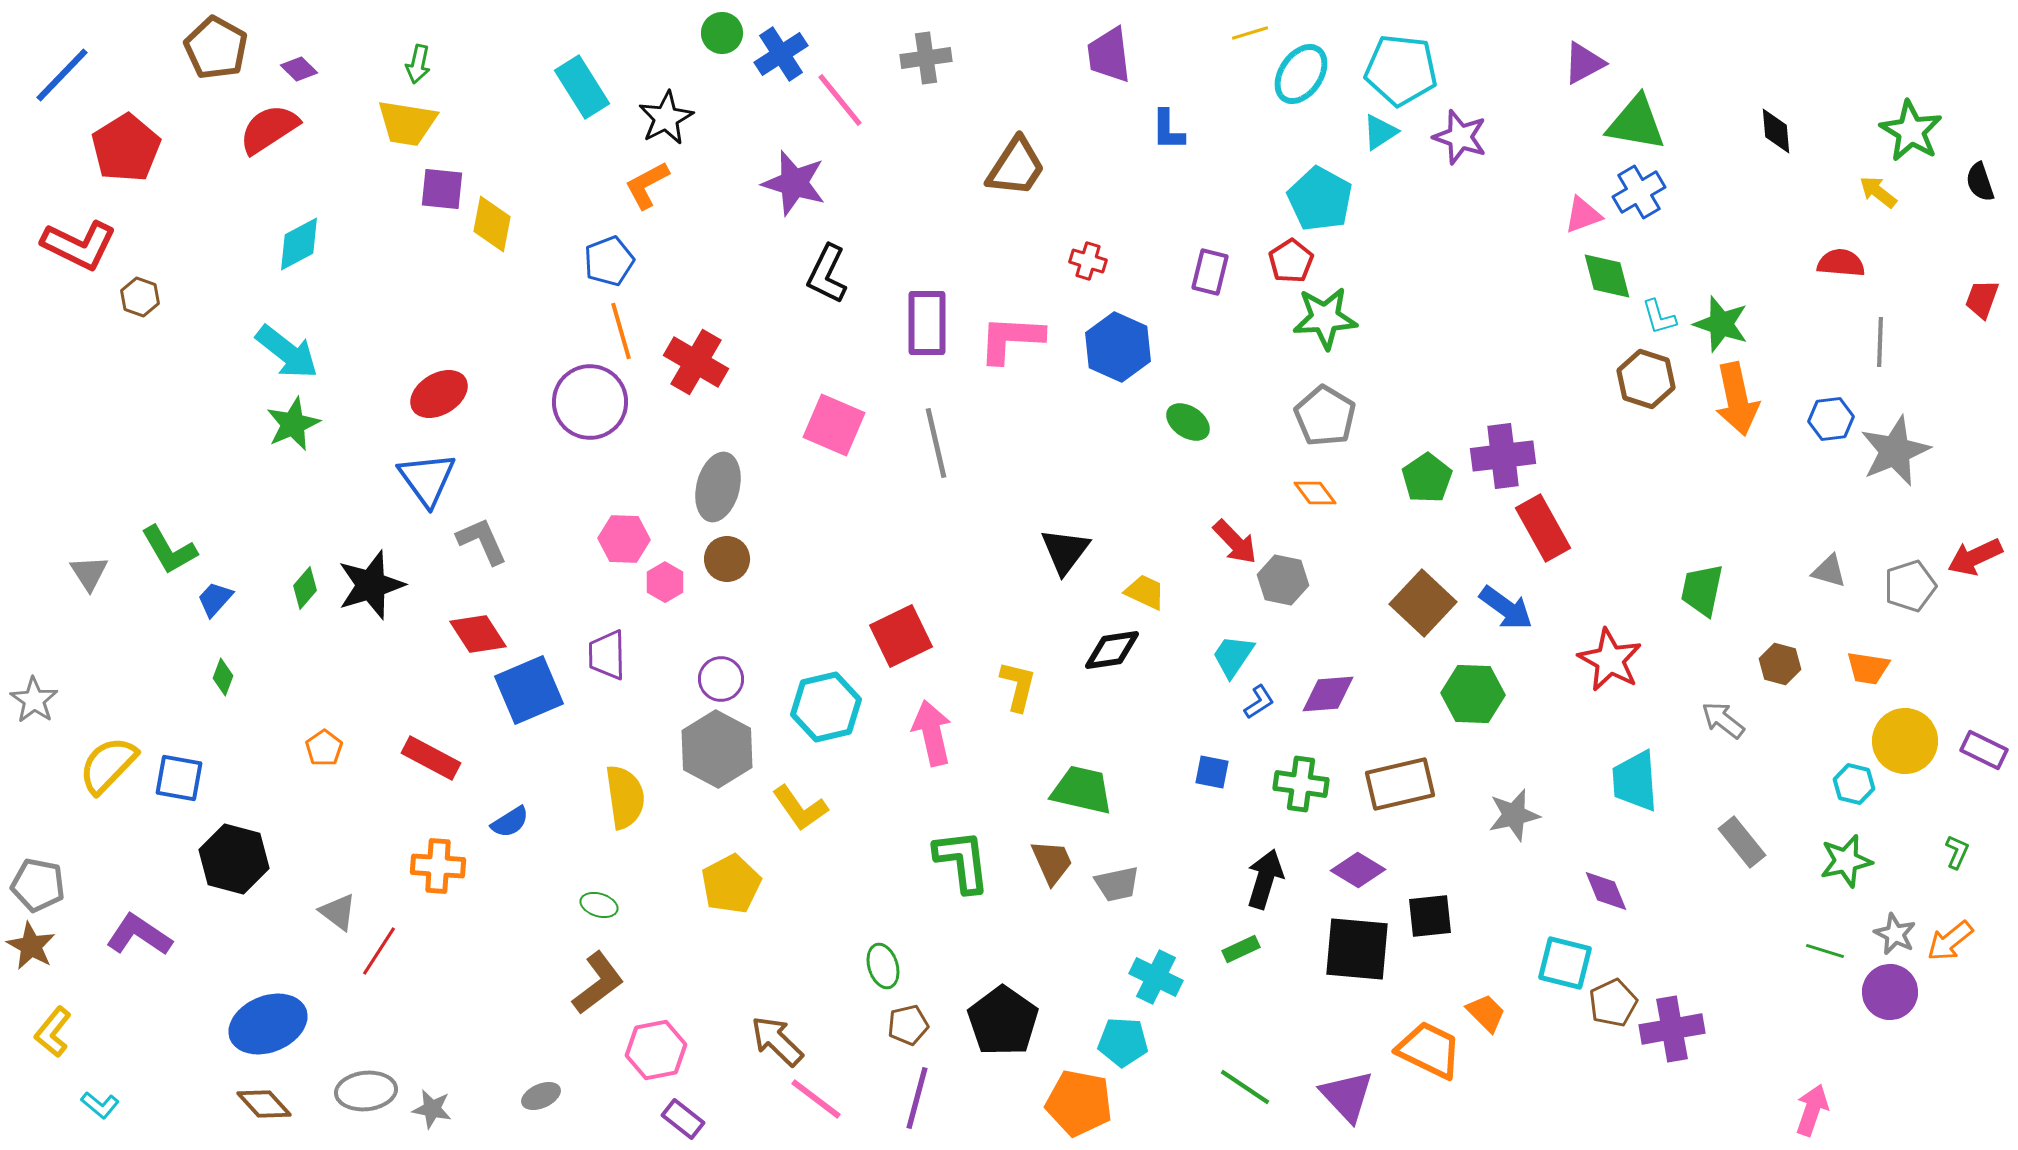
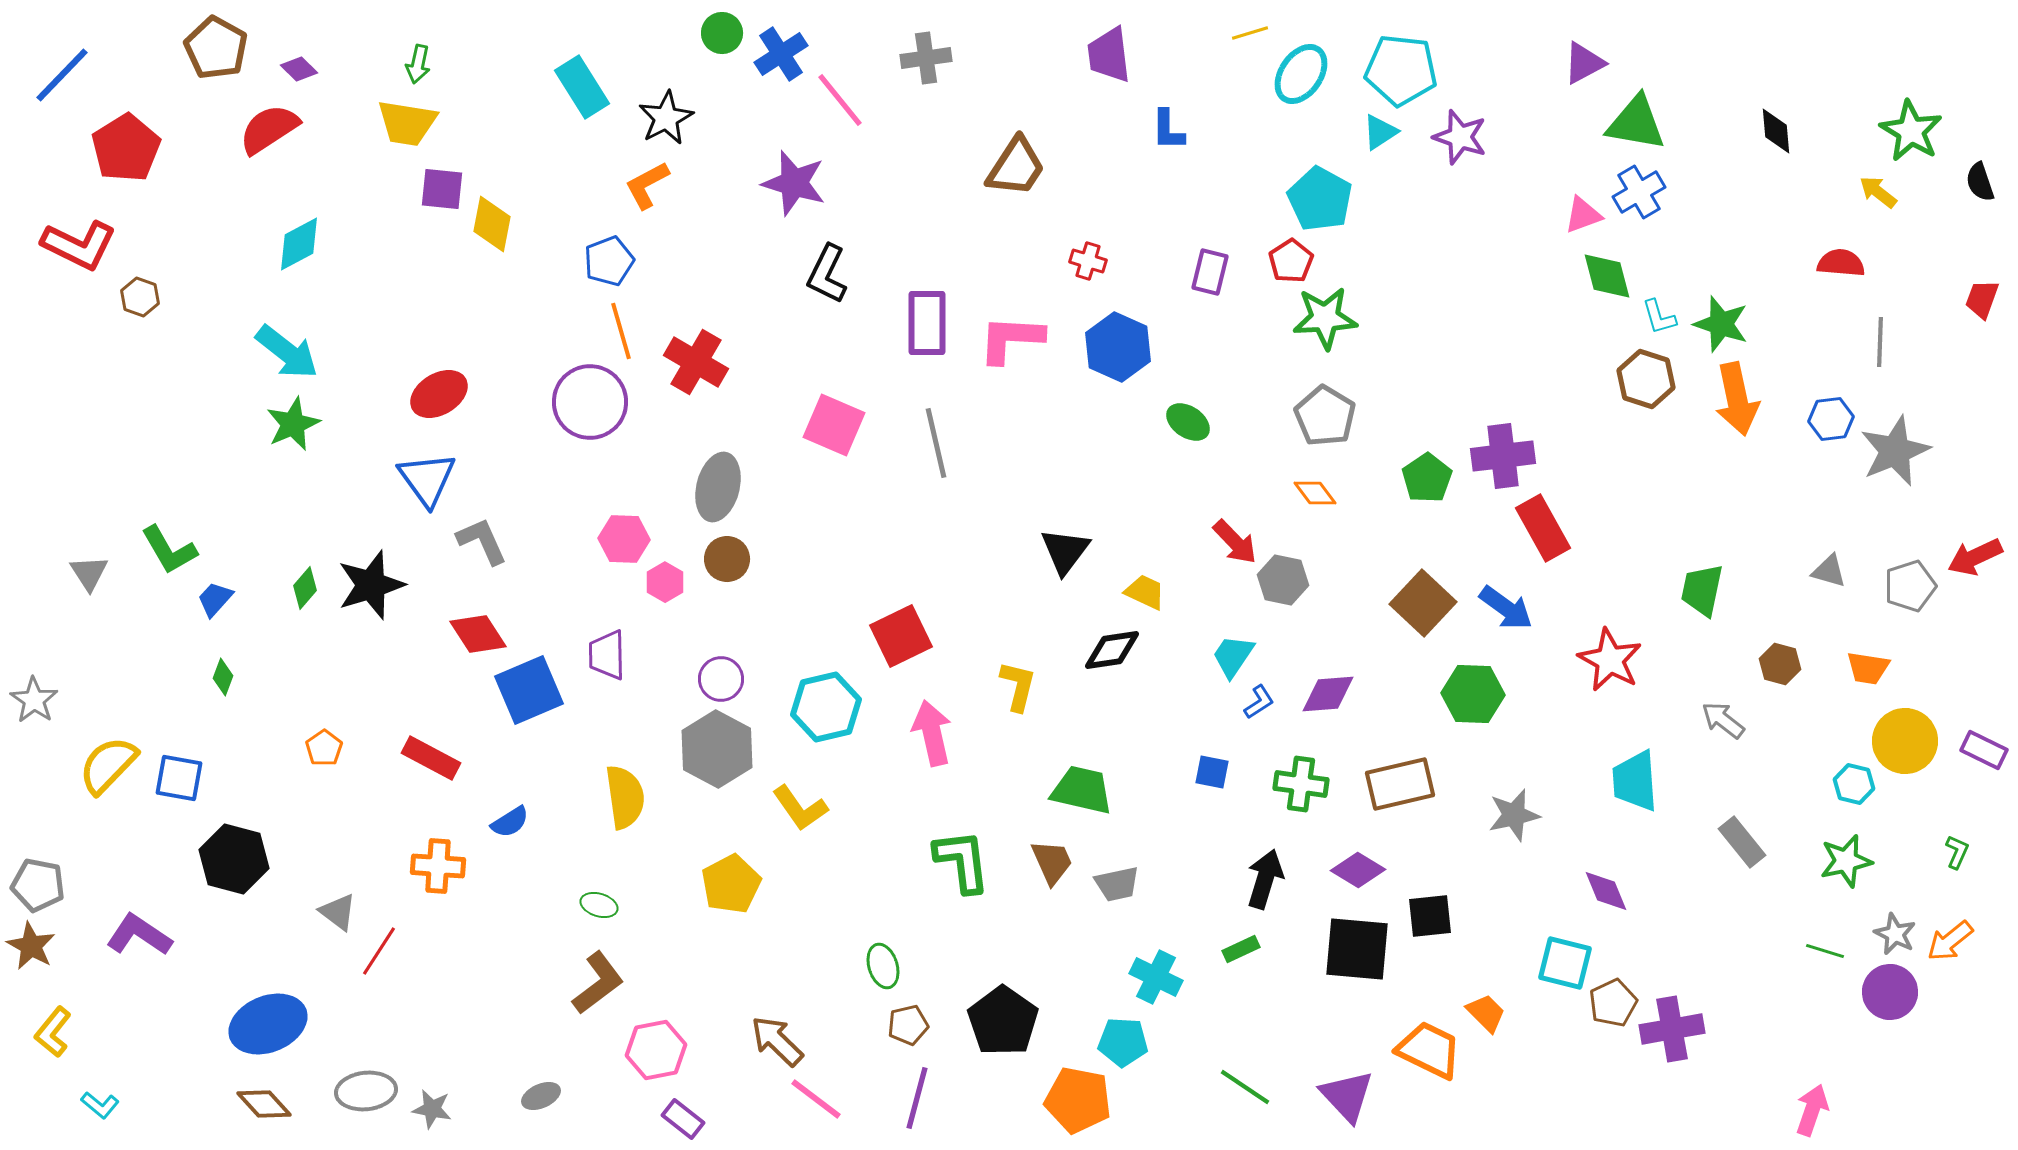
orange pentagon at (1079, 1103): moved 1 px left, 3 px up
